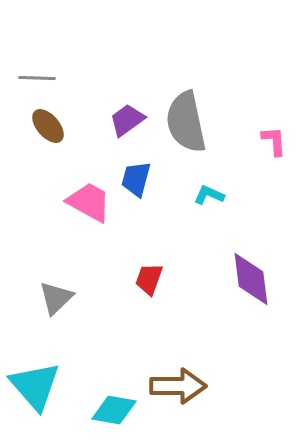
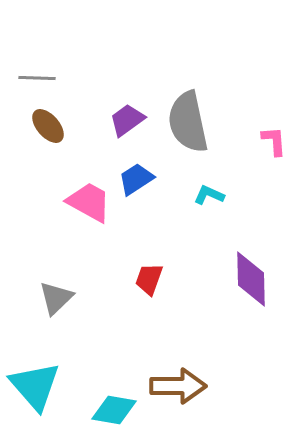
gray semicircle: moved 2 px right
blue trapezoid: rotated 42 degrees clockwise
purple diamond: rotated 6 degrees clockwise
